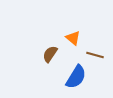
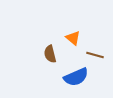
brown semicircle: rotated 48 degrees counterclockwise
blue semicircle: rotated 35 degrees clockwise
